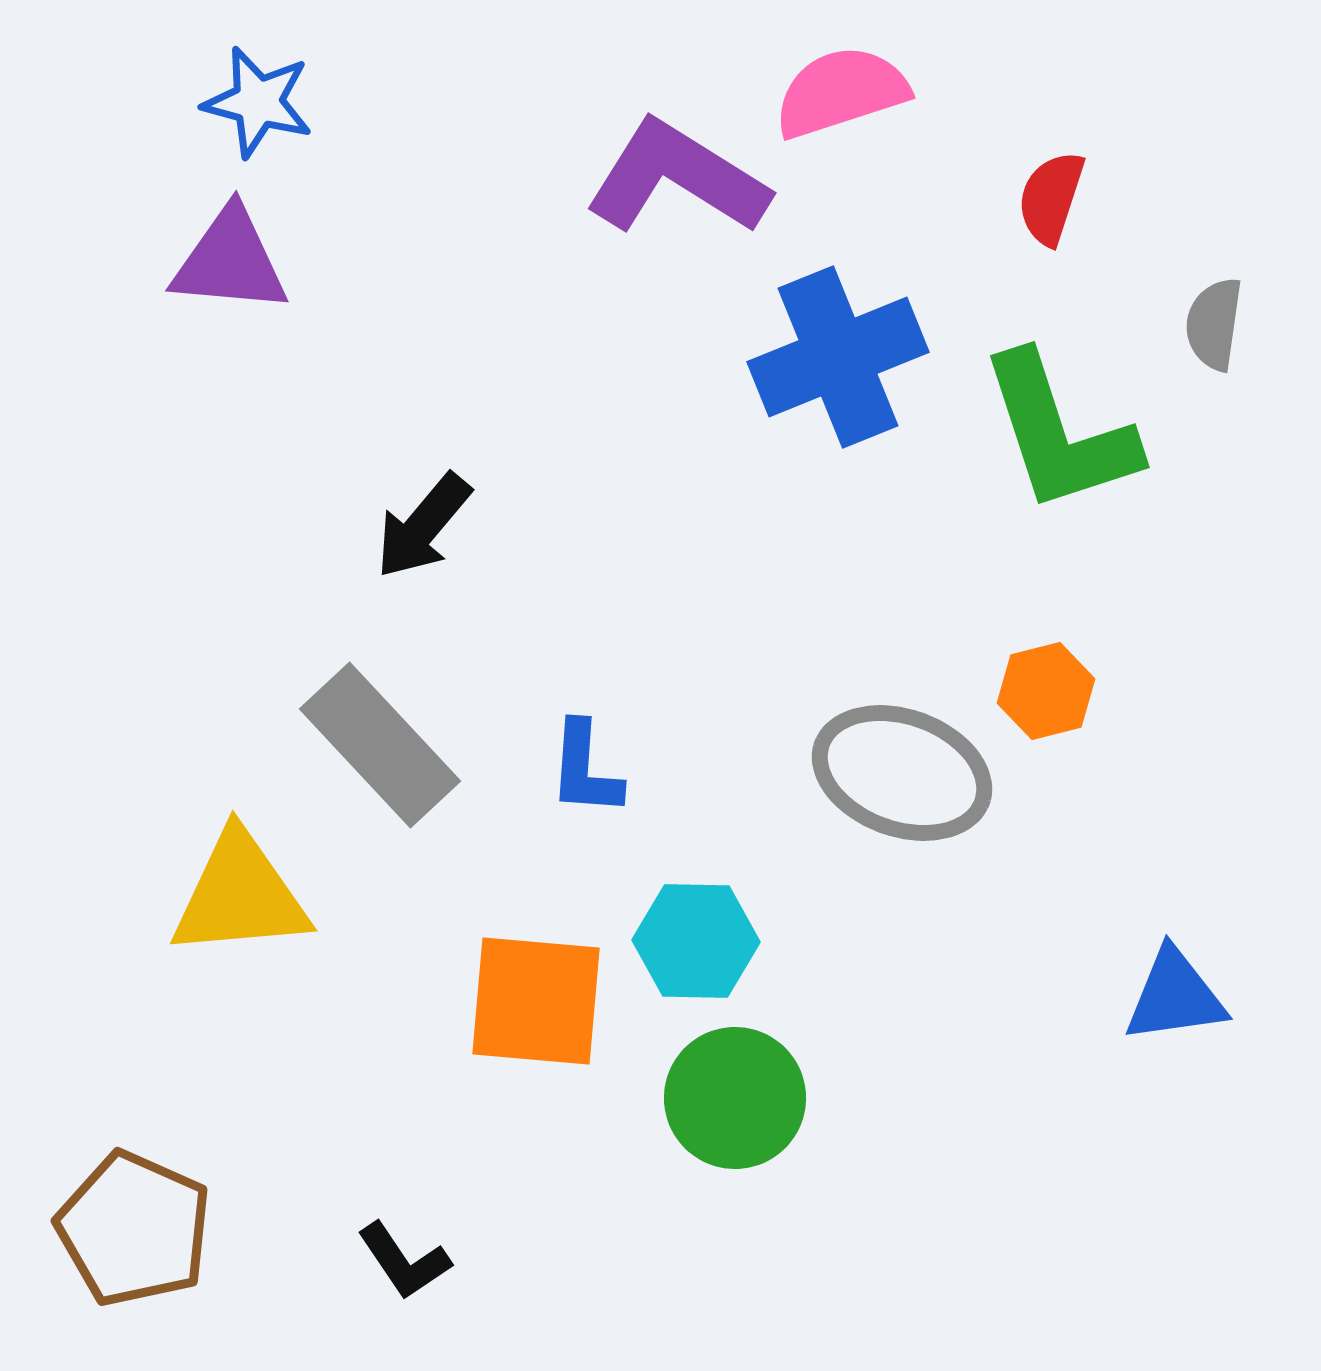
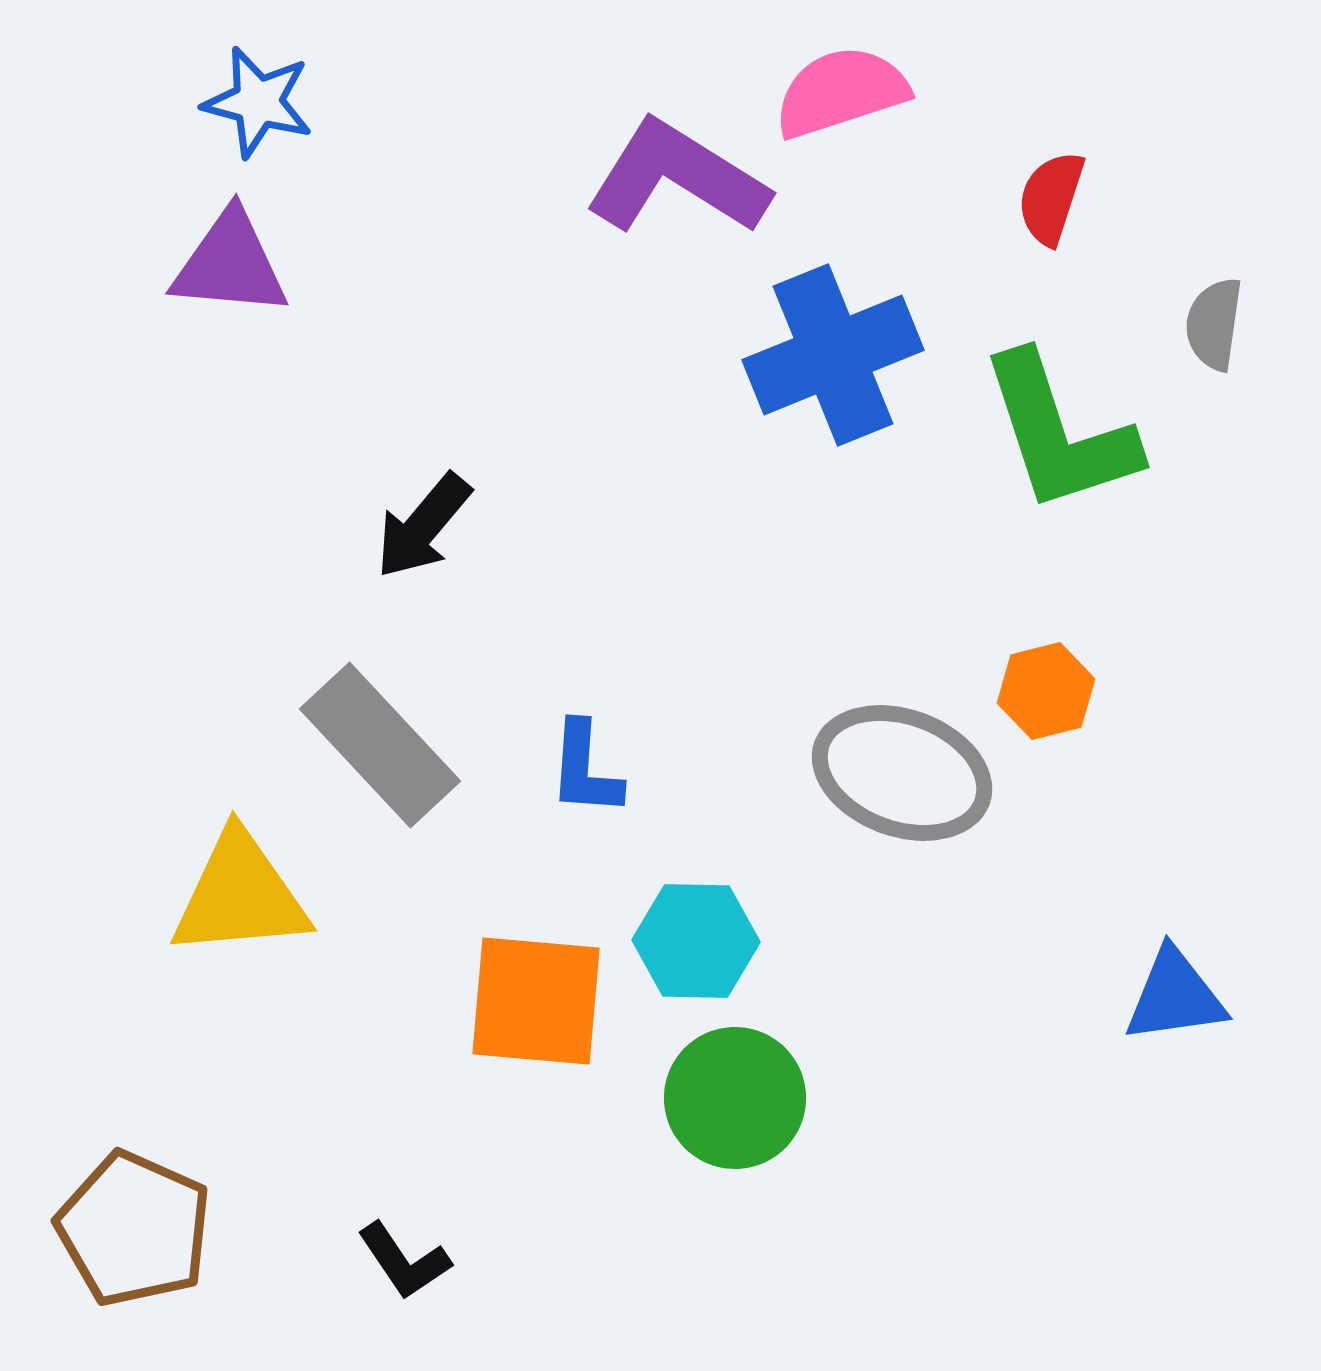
purple triangle: moved 3 px down
blue cross: moved 5 px left, 2 px up
